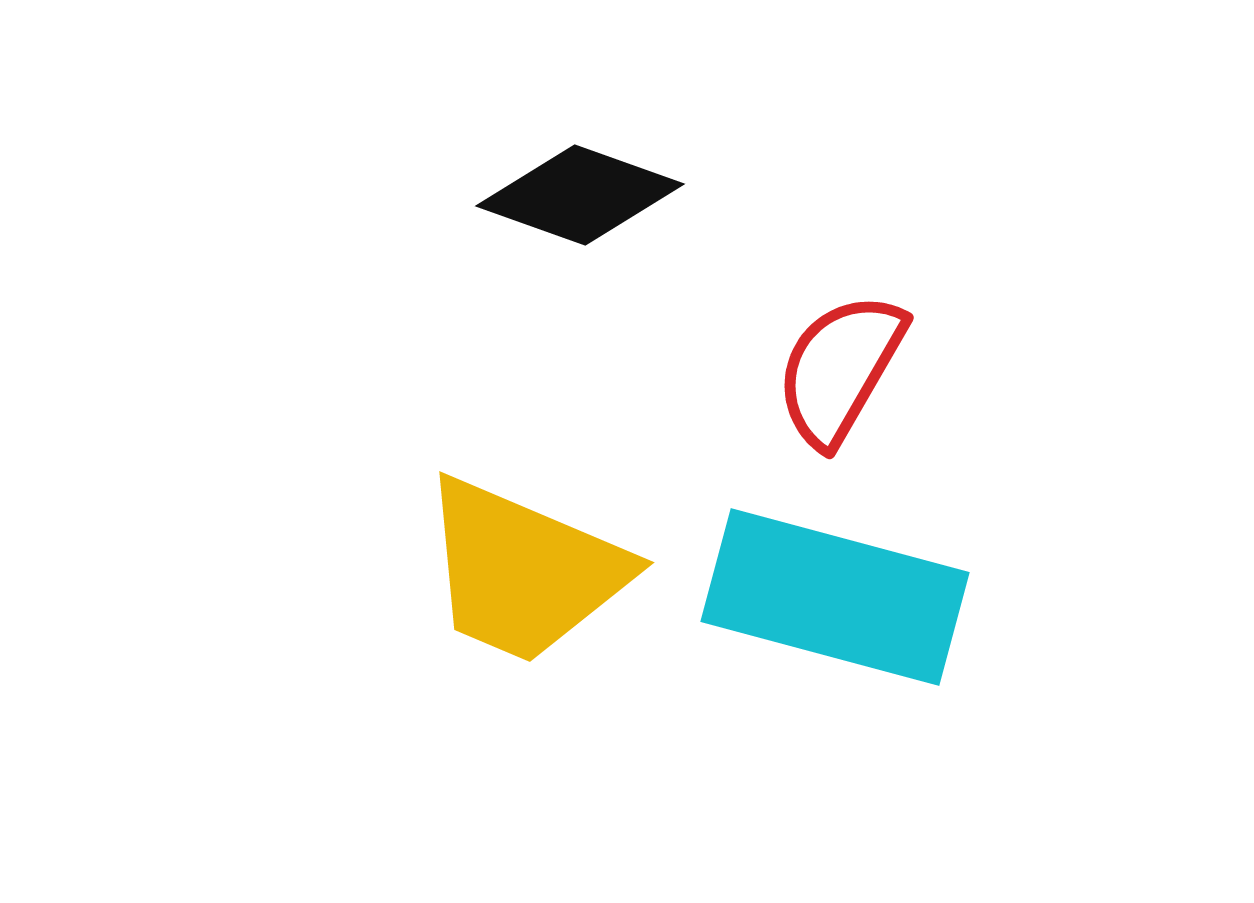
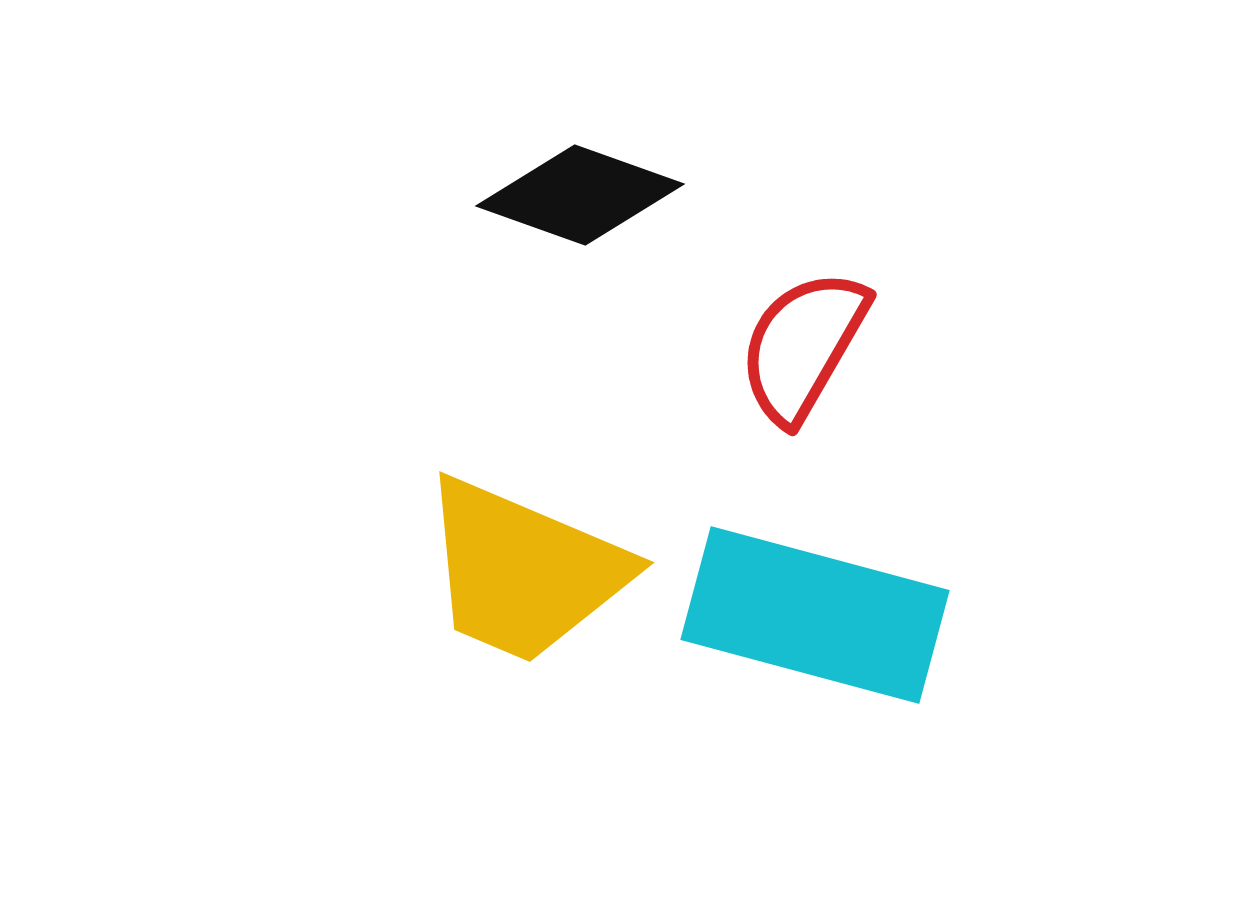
red semicircle: moved 37 px left, 23 px up
cyan rectangle: moved 20 px left, 18 px down
